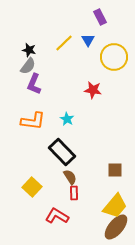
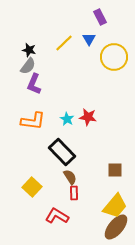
blue triangle: moved 1 px right, 1 px up
red star: moved 5 px left, 27 px down
